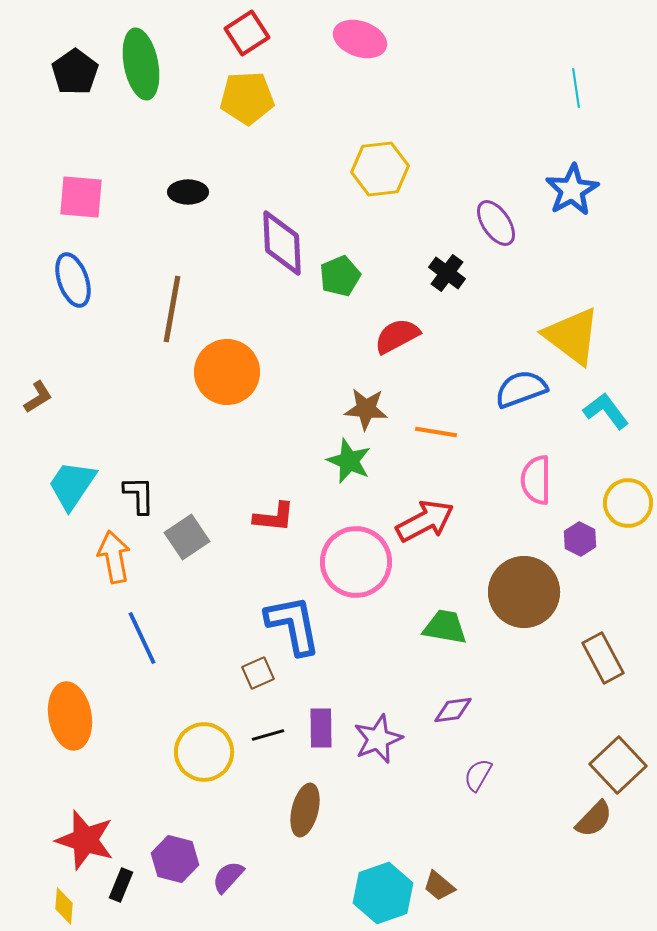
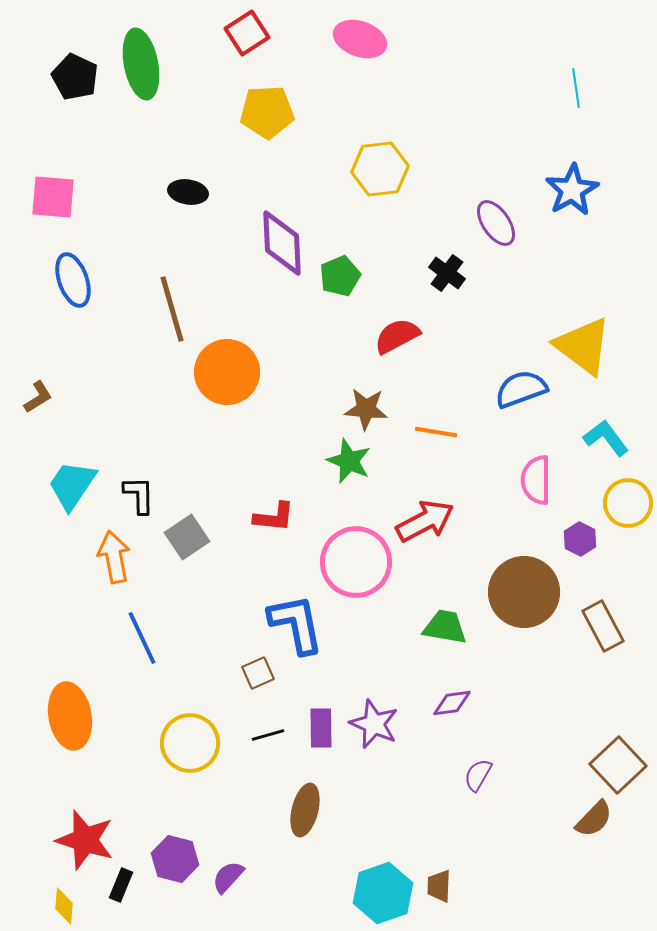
black pentagon at (75, 72): moved 5 px down; rotated 12 degrees counterclockwise
yellow pentagon at (247, 98): moved 20 px right, 14 px down
black ellipse at (188, 192): rotated 9 degrees clockwise
pink square at (81, 197): moved 28 px left
brown line at (172, 309): rotated 26 degrees counterclockwise
yellow triangle at (572, 336): moved 11 px right, 10 px down
cyan L-shape at (606, 411): moved 27 px down
blue L-shape at (293, 625): moved 3 px right, 1 px up
brown rectangle at (603, 658): moved 32 px up
purple diamond at (453, 710): moved 1 px left, 7 px up
purple star at (378, 739): moved 4 px left, 15 px up; rotated 27 degrees counterclockwise
yellow circle at (204, 752): moved 14 px left, 9 px up
brown trapezoid at (439, 886): rotated 52 degrees clockwise
